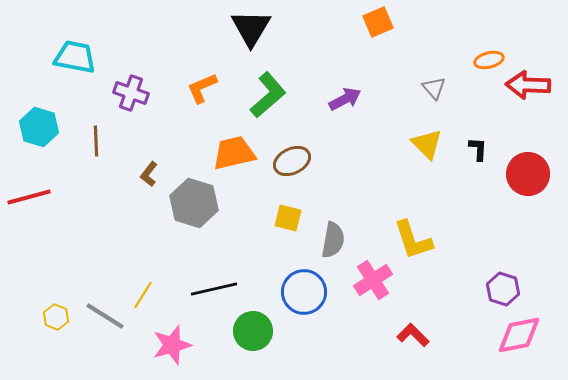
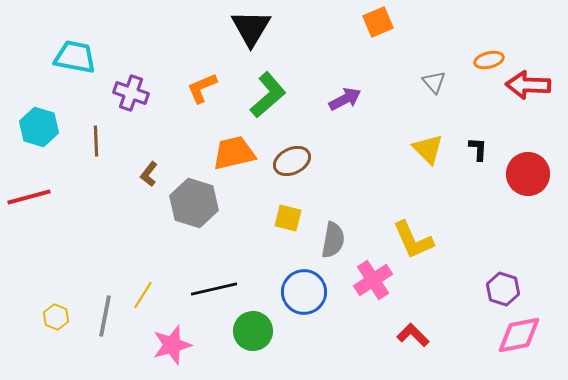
gray triangle: moved 6 px up
yellow triangle: moved 1 px right, 5 px down
yellow L-shape: rotated 6 degrees counterclockwise
gray line: rotated 69 degrees clockwise
